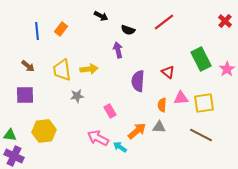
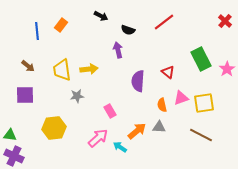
orange rectangle: moved 4 px up
pink triangle: rotated 14 degrees counterclockwise
orange semicircle: rotated 16 degrees counterclockwise
yellow hexagon: moved 10 px right, 3 px up
pink arrow: rotated 110 degrees clockwise
